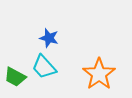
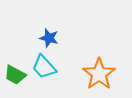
green trapezoid: moved 2 px up
